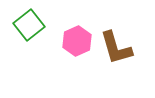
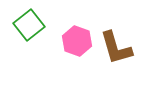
pink hexagon: rotated 16 degrees counterclockwise
